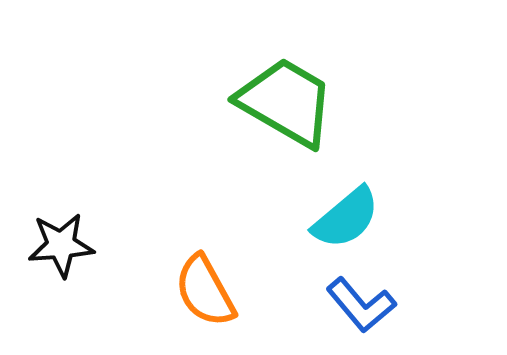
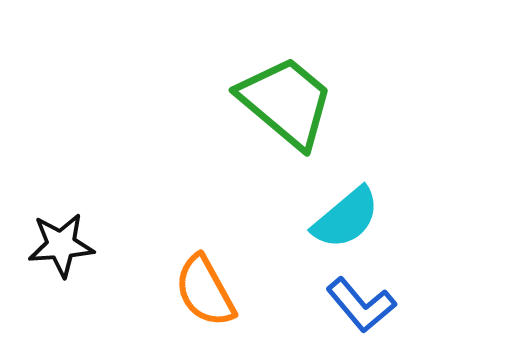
green trapezoid: rotated 10 degrees clockwise
